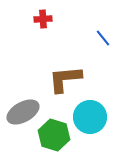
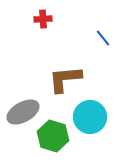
green hexagon: moved 1 px left, 1 px down
